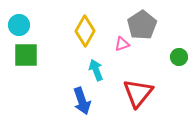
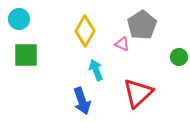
cyan circle: moved 6 px up
pink triangle: rotated 42 degrees clockwise
red triangle: rotated 8 degrees clockwise
